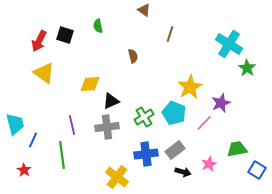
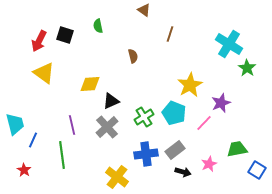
yellow star: moved 2 px up
gray cross: rotated 35 degrees counterclockwise
